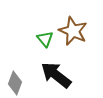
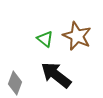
brown star: moved 4 px right, 5 px down
green triangle: rotated 12 degrees counterclockwise
